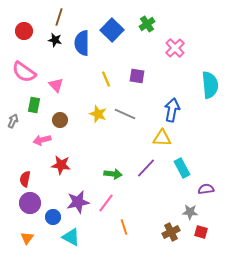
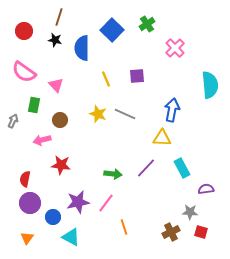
blue semicircle: moved 5 px down
purple square: rotated 14 degrees counterclockwise
